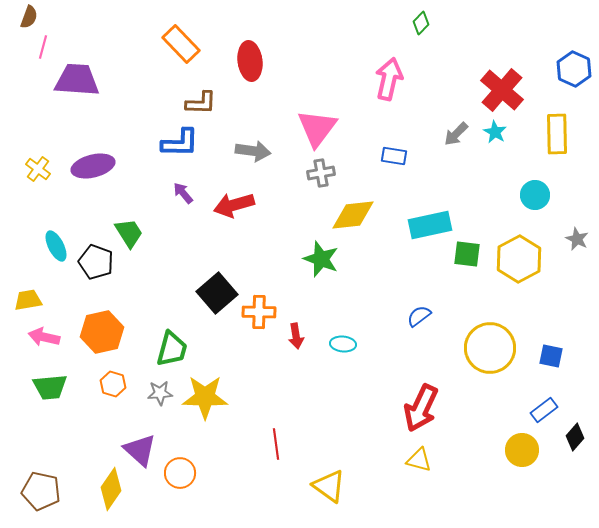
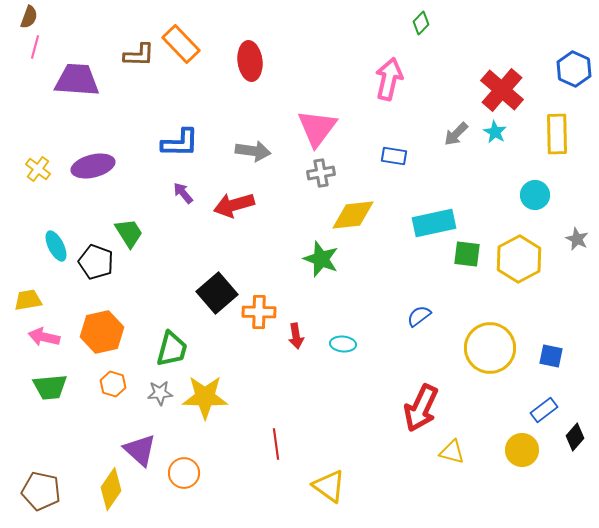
pink line at (43, 47): moved 8 px left
brown L-shape at (201, 103): moved 62 px left, 48 px up
cyan rectangle at (430, 225): moved 4 px right, 2 px up
yellow triangle at (419, 460): moved 33 px right, 8 px up
orange circle at (180, 473): moved 4 px right
